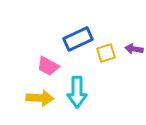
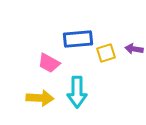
blue rectangle: rotated 20 degrees clockwise
pink trapezoid: moved 1 px right, 3 px up
